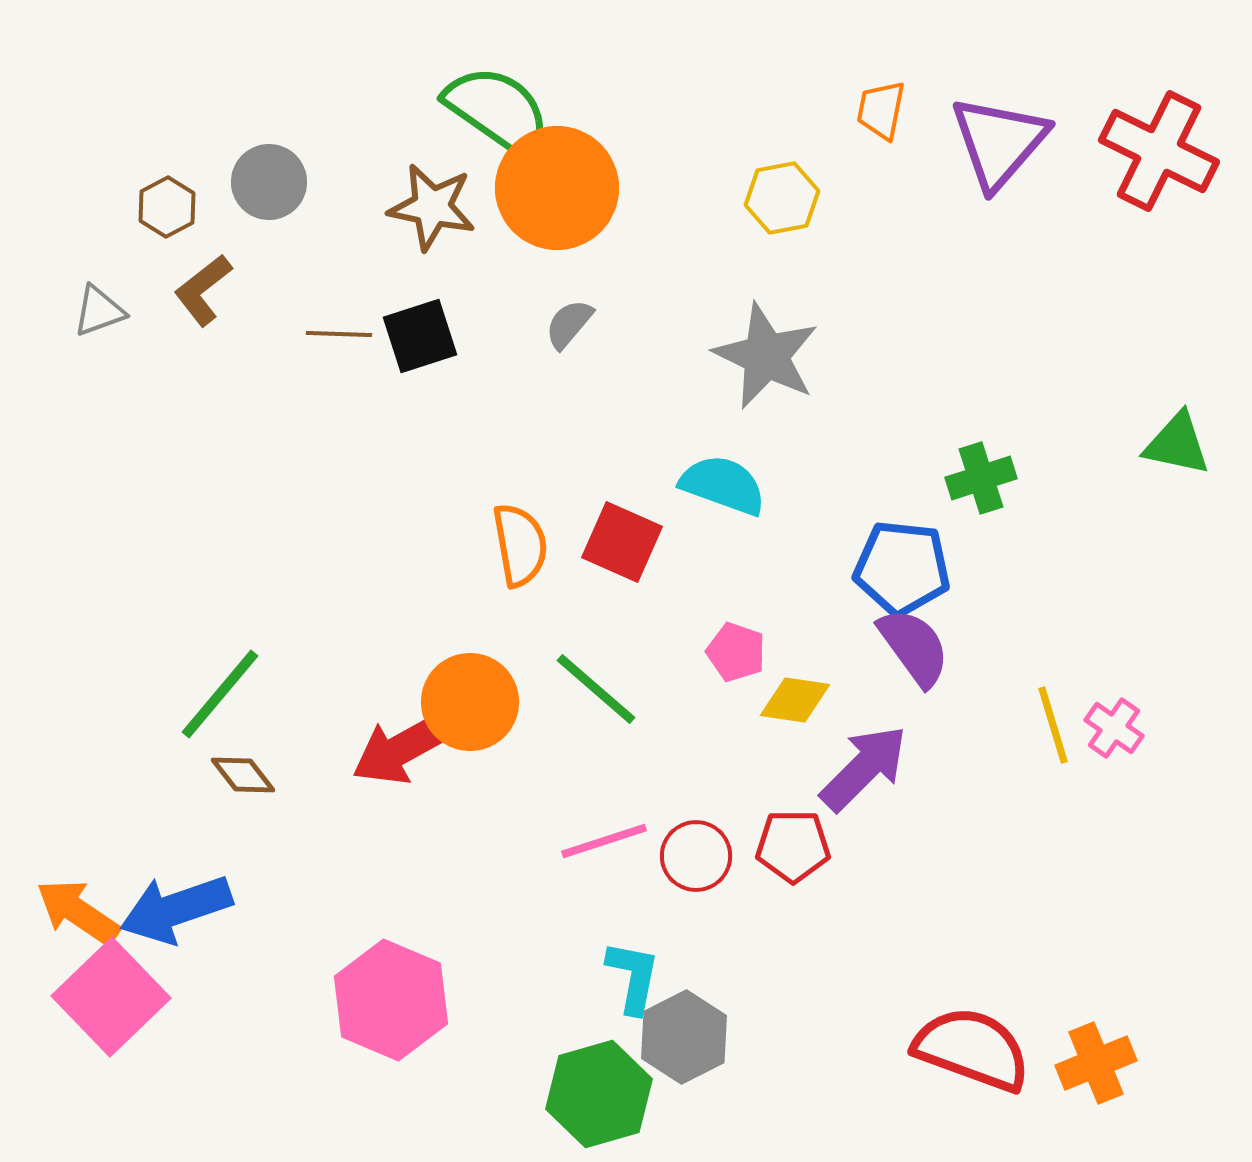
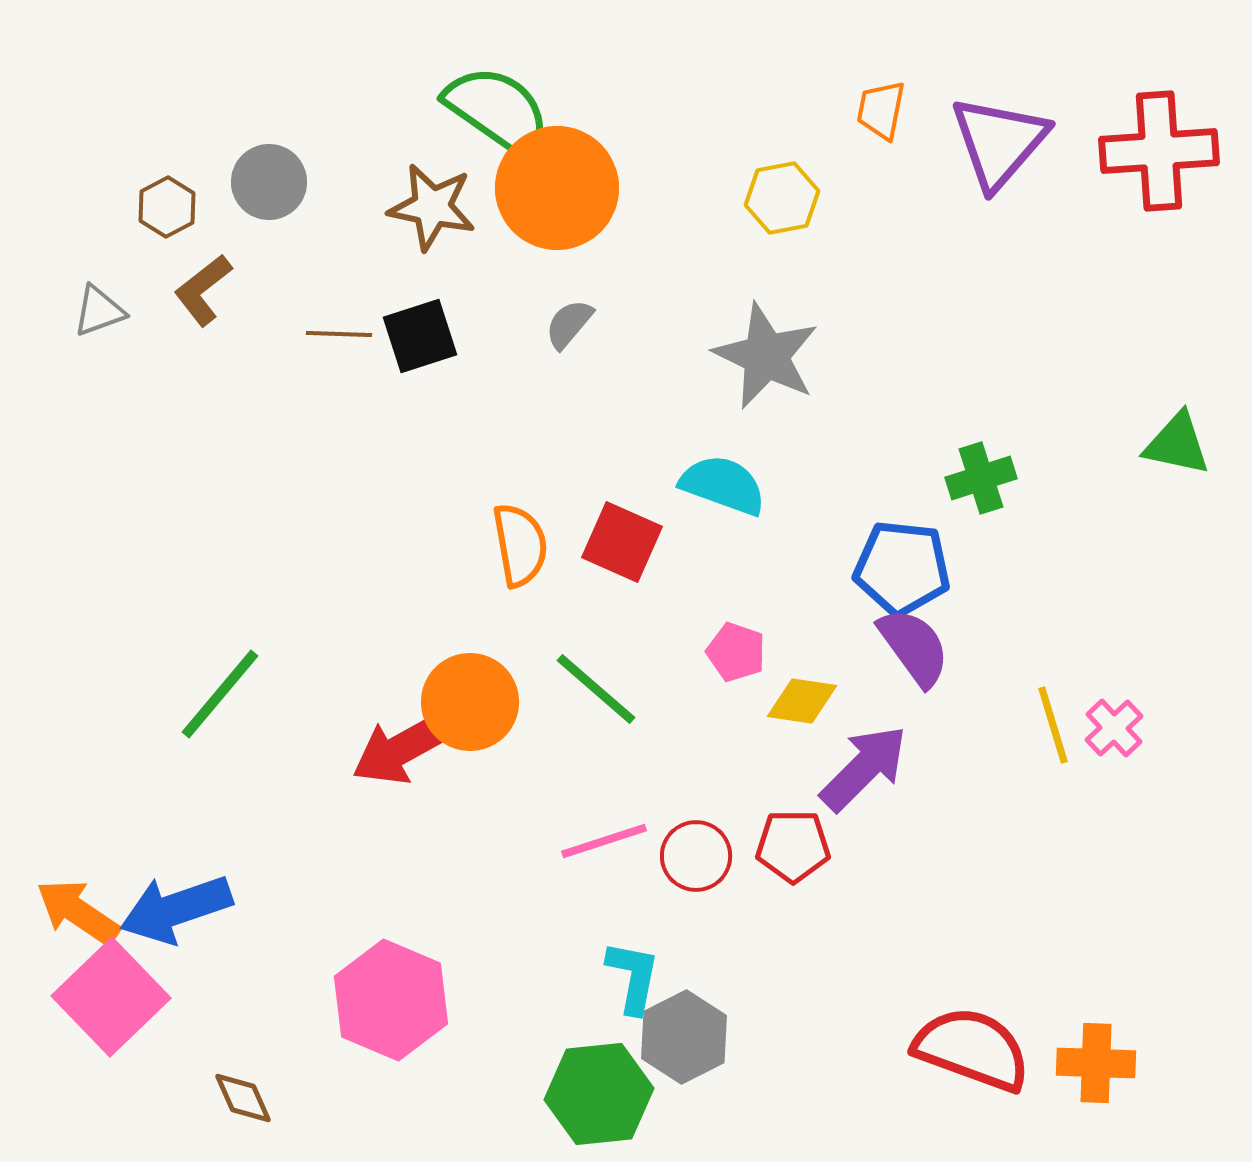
red cross at (1159, 151): rotated 30 degrees counterclockwise
yellow diamond at (795, 700): moved 7 px right, 1 px down
pink cross at (1114, 728): rotated 12 degrees clockwise
brown diamond at (243, 775): moved 323 px down; rotated 14 degrees clockwise
orange cross at (1096, 1063): rotated 24 degrees clockwise
green hexagon at (599, 1094): rotated 10 degrees clockwise
